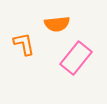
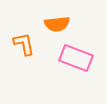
pink rectangle: rotated 72 degrees clockwise
